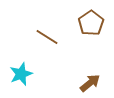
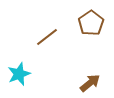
brown line: rotated 70 degrees counterclockwise
cyan star: moved 2 px left
